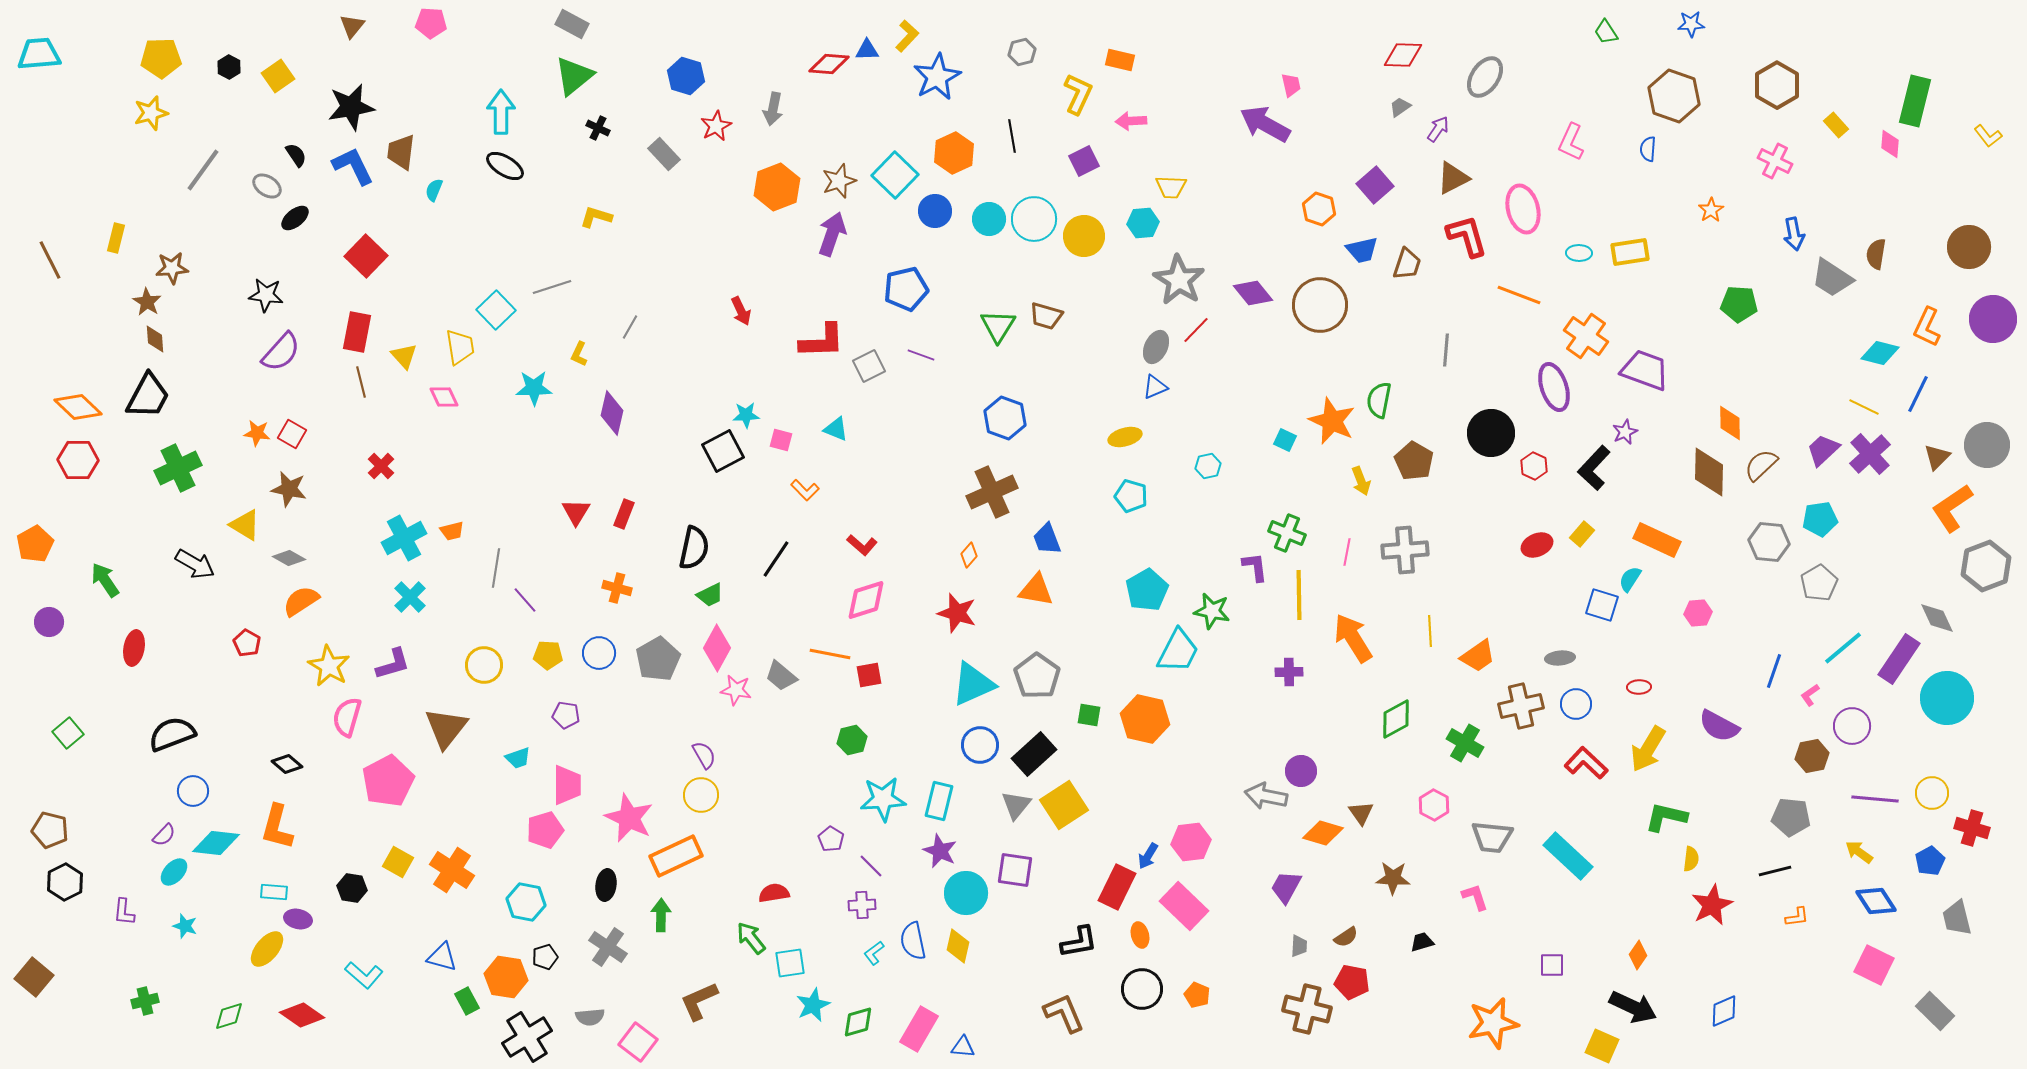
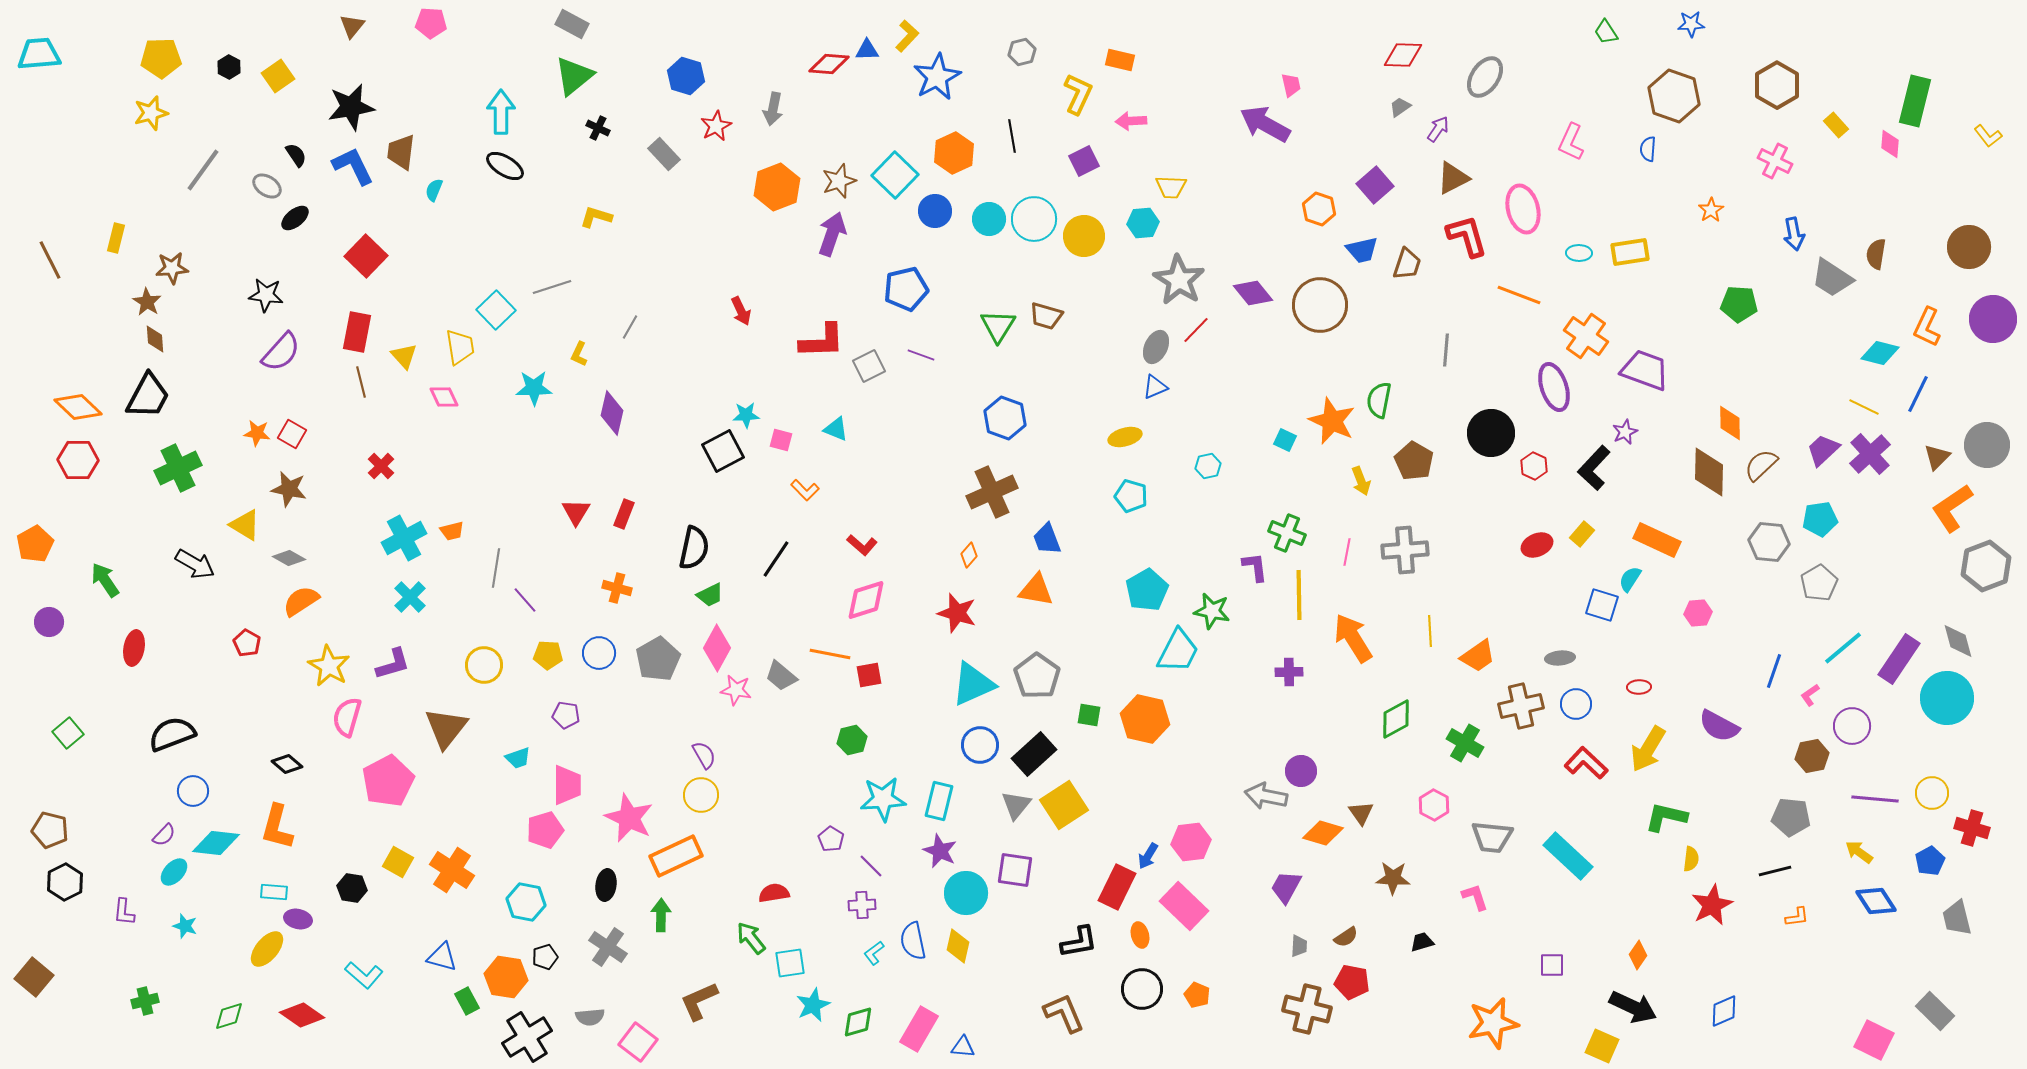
gray diamond at (1937, 618): moved 21 px right, 23 px down; rotated 9 degrees clockwise
pink square at (1874, 965): moved 75 px down
